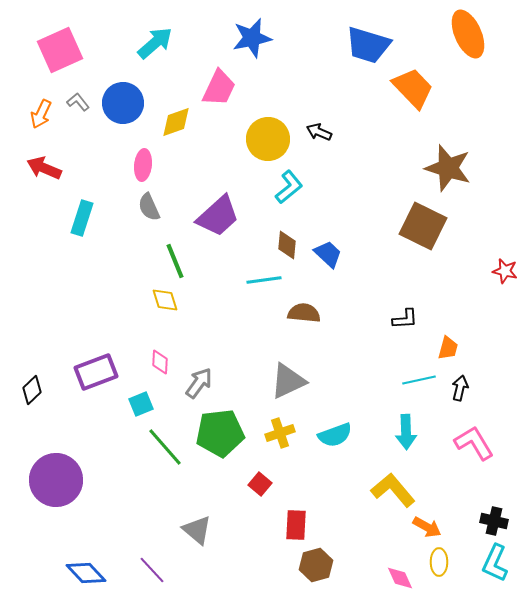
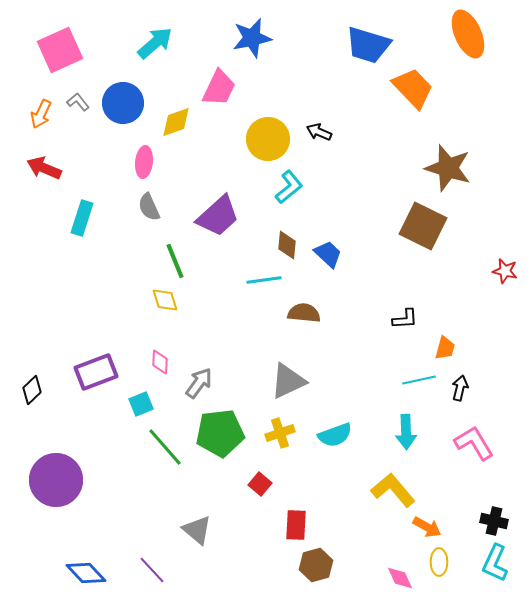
pink ellipse at (143, 165): moved 1 px right, 3 px up
orange trapezoid at (448, 348): moved 3 px left
